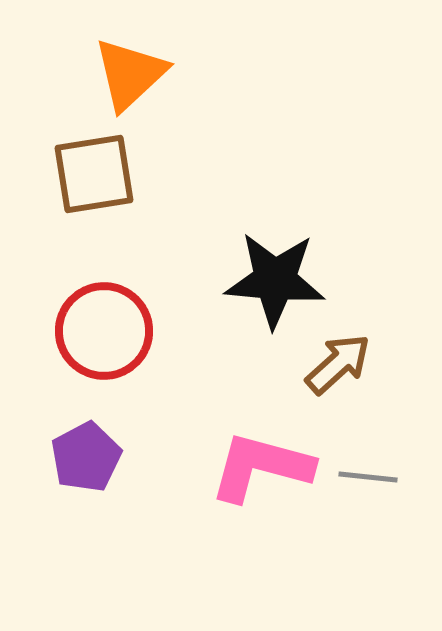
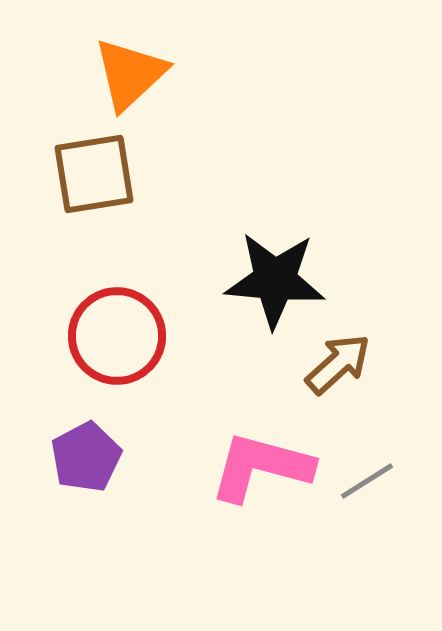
red circle: moved 13 px right, 5 px down
gray line: moved 1 px left, 4 px down; rotated 38 degrees counterclockwise
